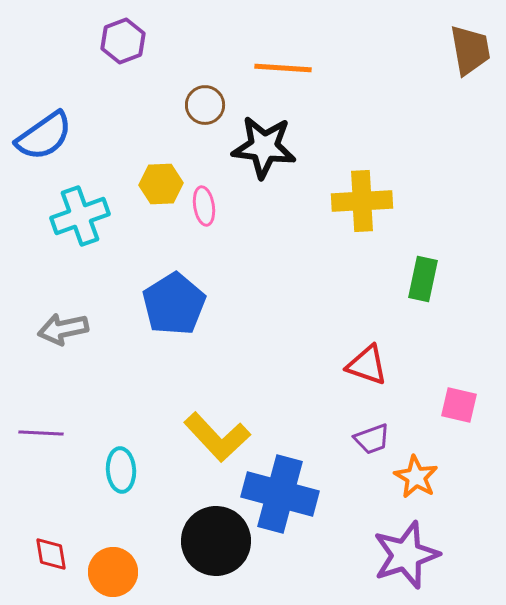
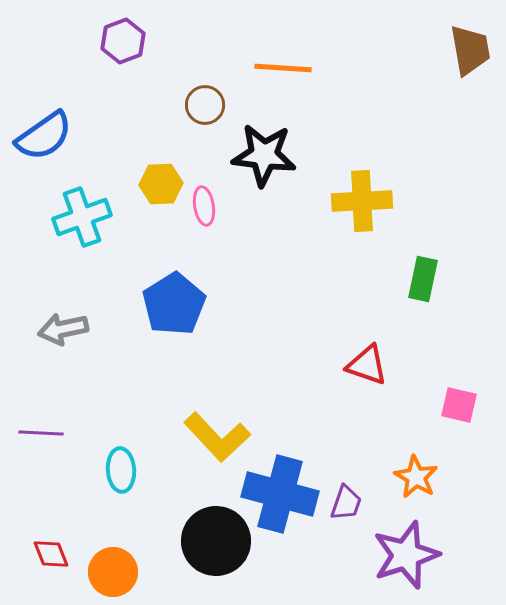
black star: moved 8 px down
cyan cross: moved 2 px right, 1 px down
purple trapezoid: moved 26 px left, 64 px down; rotated 51 degrees counterclockwise
red diamond: rotated 12 degrees counterclockwise
